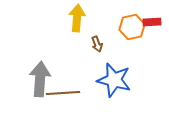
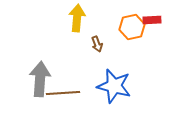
red rectangle: moved 2 px up
blue star: moved 6 px down
